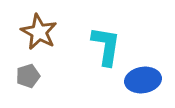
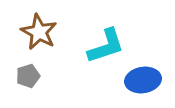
cyan L-shape: rotated 63 degrees clockwise
